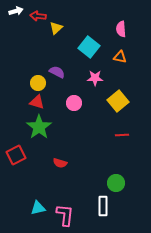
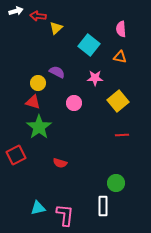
cyan square: moved 2 px up
red triangle: moved 4 px left
